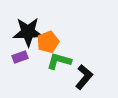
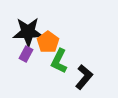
orange pentagon: rotated 15 degrees counterclockwise
purple rectangle: moved 6 px right, 3 px up; rotated 42 degrees counterclockwise
green L-shape: rotated 80 degrees counterclockwise
